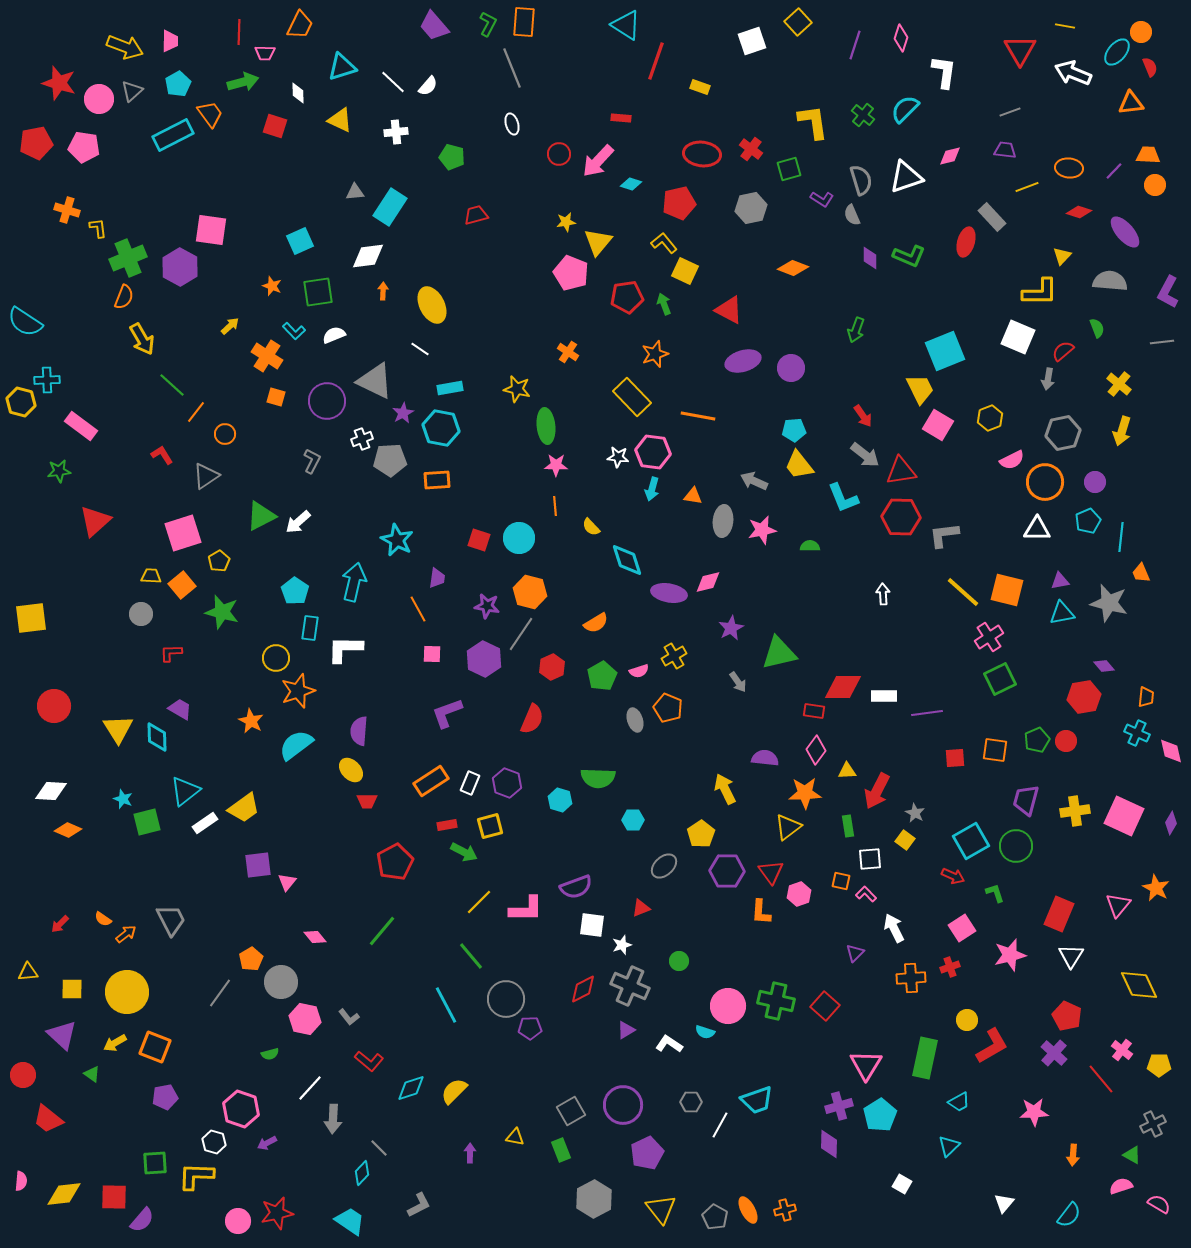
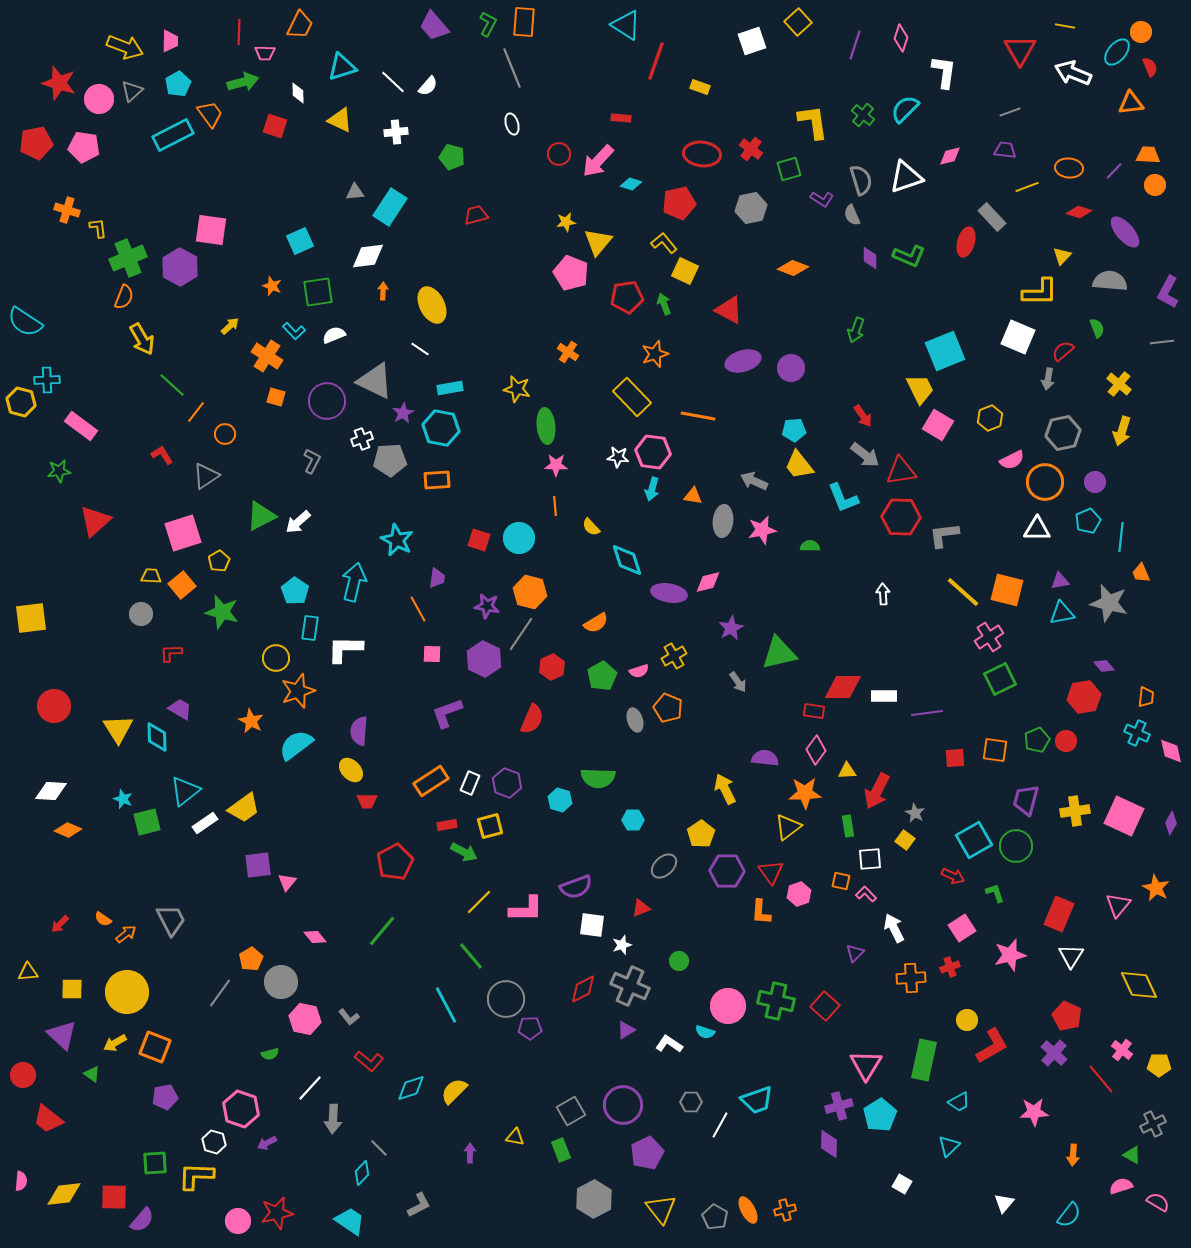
cyan square at (971, 841): moved 3 px right, 1 px up
green rectangle at (925, 1058): moved 1 px left, 2 px down
pink semicircle at (1159, 1204): moved 1 px left, 2 px up
